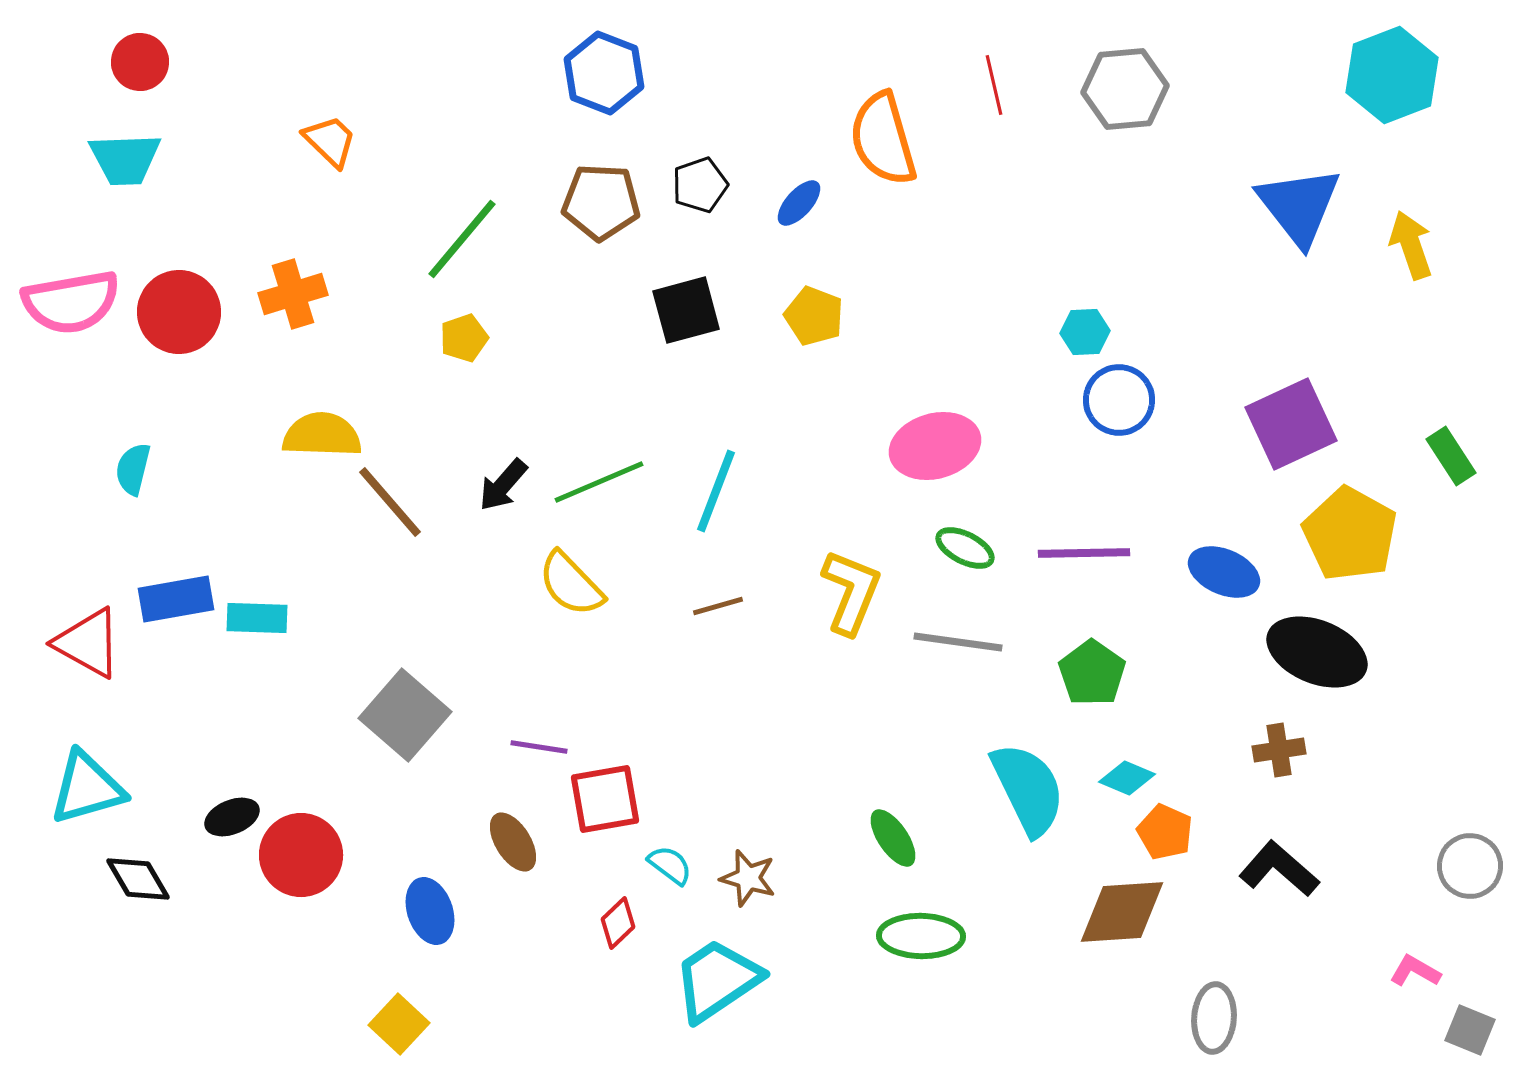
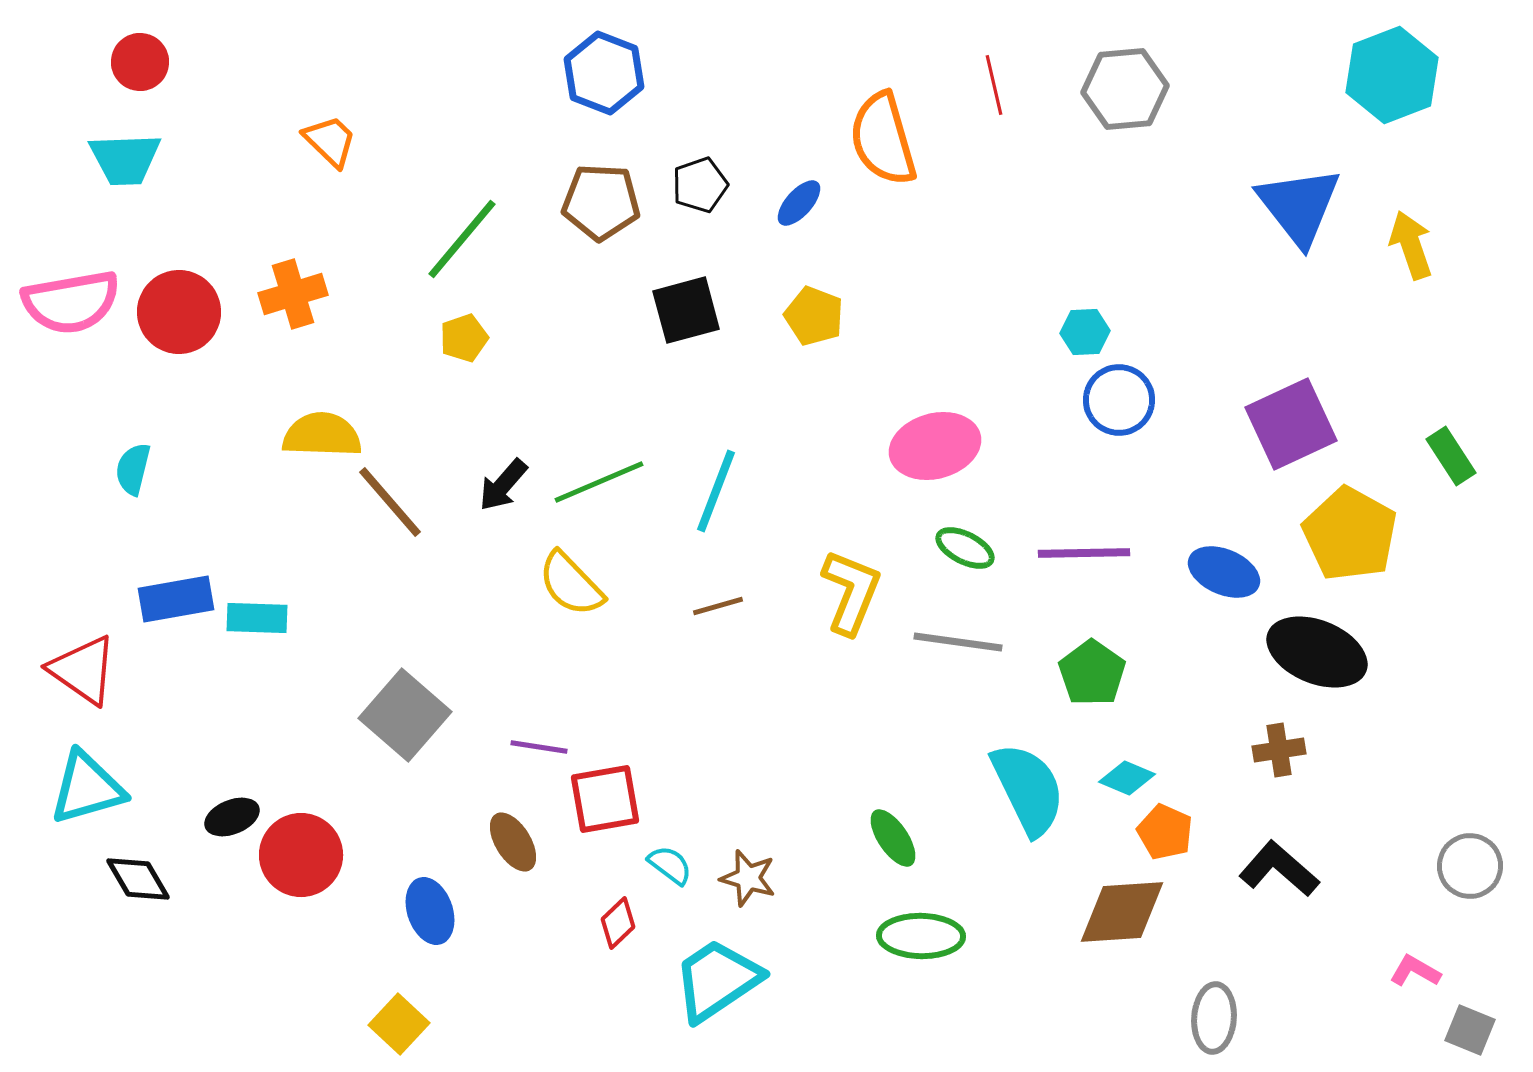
red triangle at (88, 643): moved 5 px left, 27 px down; rotated 6 degrees clockwise
